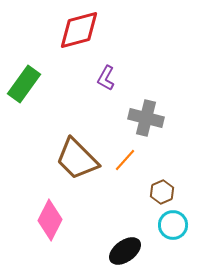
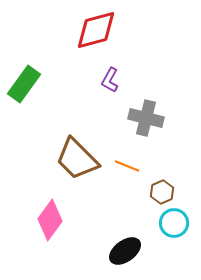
red diamond: moved 17 px right
purple L-shape: moved 4 px right, 2 px down
orange line: moved 2 px right, 6 px down; rotated 70 degrees clockwise
pink diamond: rotated 9 degrees clockwise
cyan circle: moved 1 px right, 2 px up
